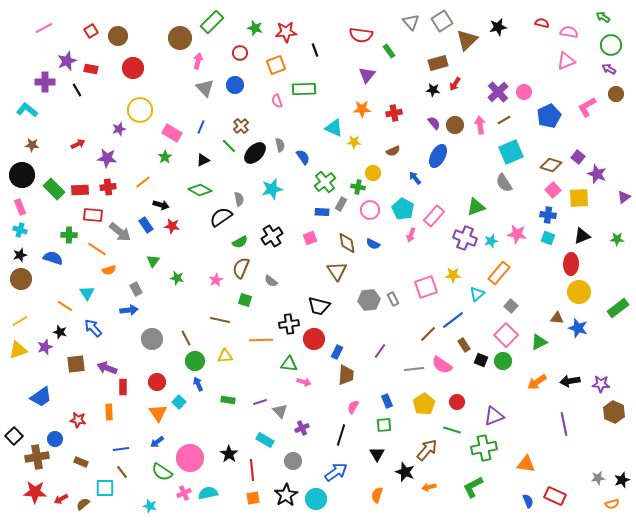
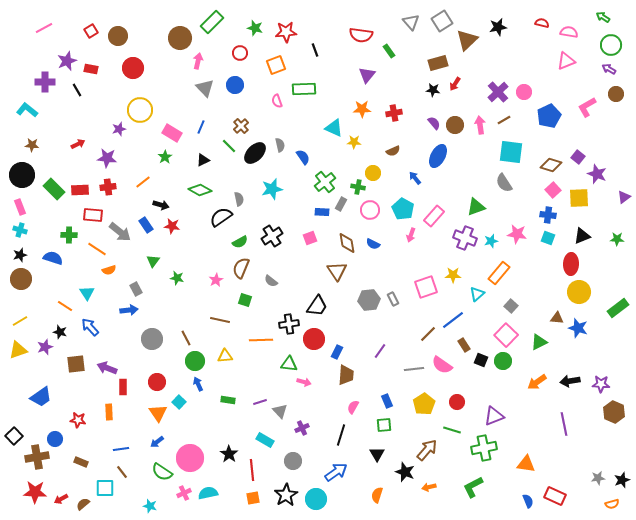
cyan square at (511, 152): rotated 30 degrees clockwise
black trapezoid at (319, 306): moved 2 px left; rotated 70 degrees counterclockwise
blue arrow at (93, 328): moved 3 px left, 1 px up
